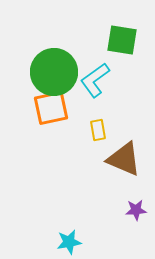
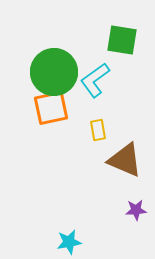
brown triangle: moved 1 px right, 1 px down
